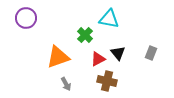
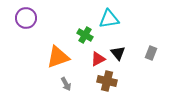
cyan triangle: rotated 20 degrees counterclockwise
green cross: rotated 14 degrees counterclockwise
